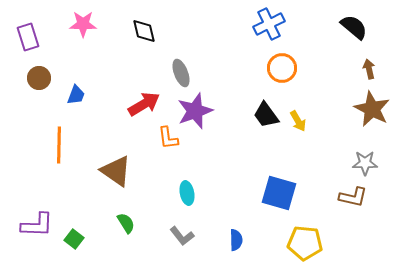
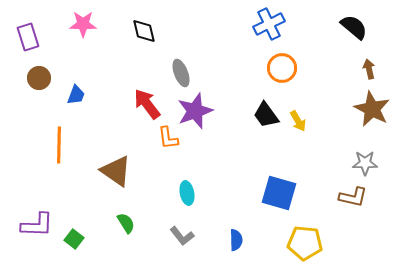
red arrow: moved 3 px right; rotated 96 degrees counterclockwise
